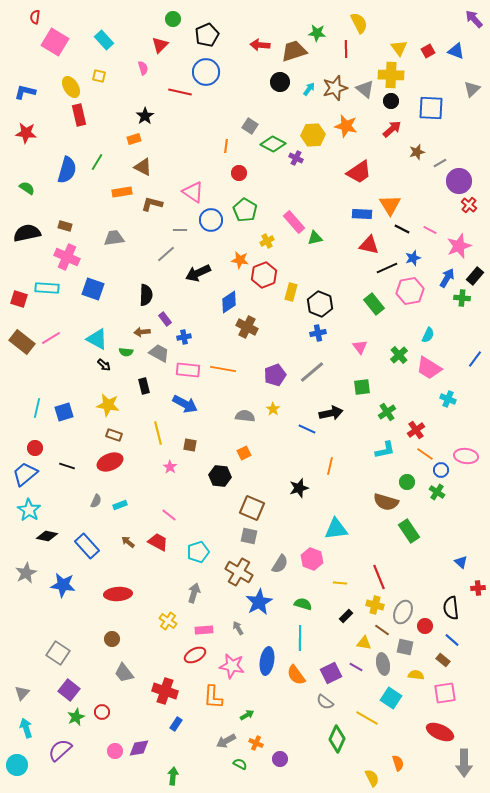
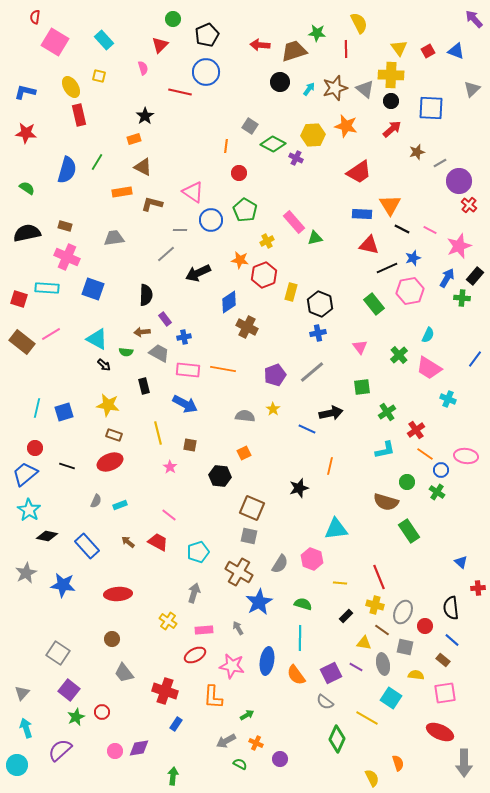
pink line at (51, 338): moved 4 px up
